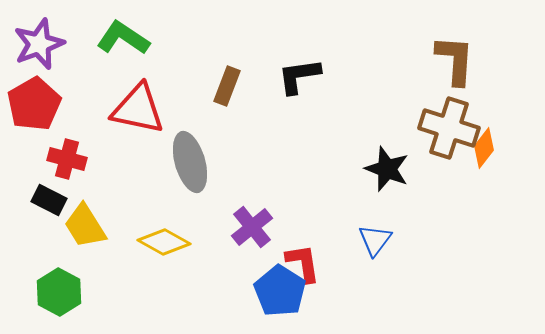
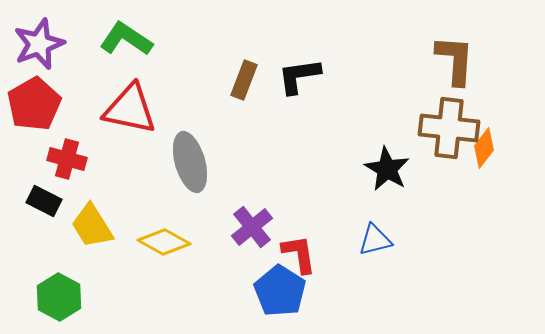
green L-shape: moved 3 px right, 1 px down
brown rectangle: moved 17 px right, 6 px up
red triangle: moved 8 px left
brown cross: rotated 12 degrees counterclockwise
black star: rotated 9 degrees clockwise
black rectangle: moved 5 px left, 1 px down
yellow trapezoid: moved 7 px right
blue triangle: rotated 39 degrees clockwise
red L-shape: moved 4 px left, 9 px up
green hexagon: moved 5 px down
